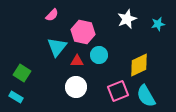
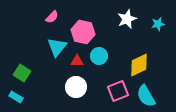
pink semicircle: moved 2 px down
cyan circle: moved 1 px down
